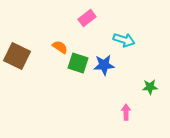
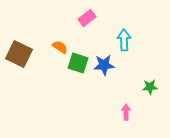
cyan arrow: rotated 110 degrees counterclockwise
brown square: moved 2 px right, 2 px up
